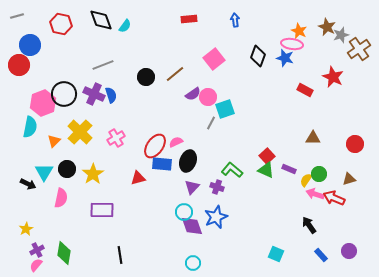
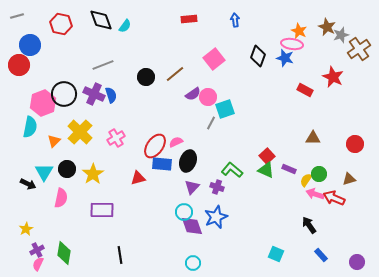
purple circle at (349, 251): moved 8 px right, 11 px down
pink semicircle at (36, 265): moved 2 px right, 1 px up; rotated 16 degrees counterclockwise
